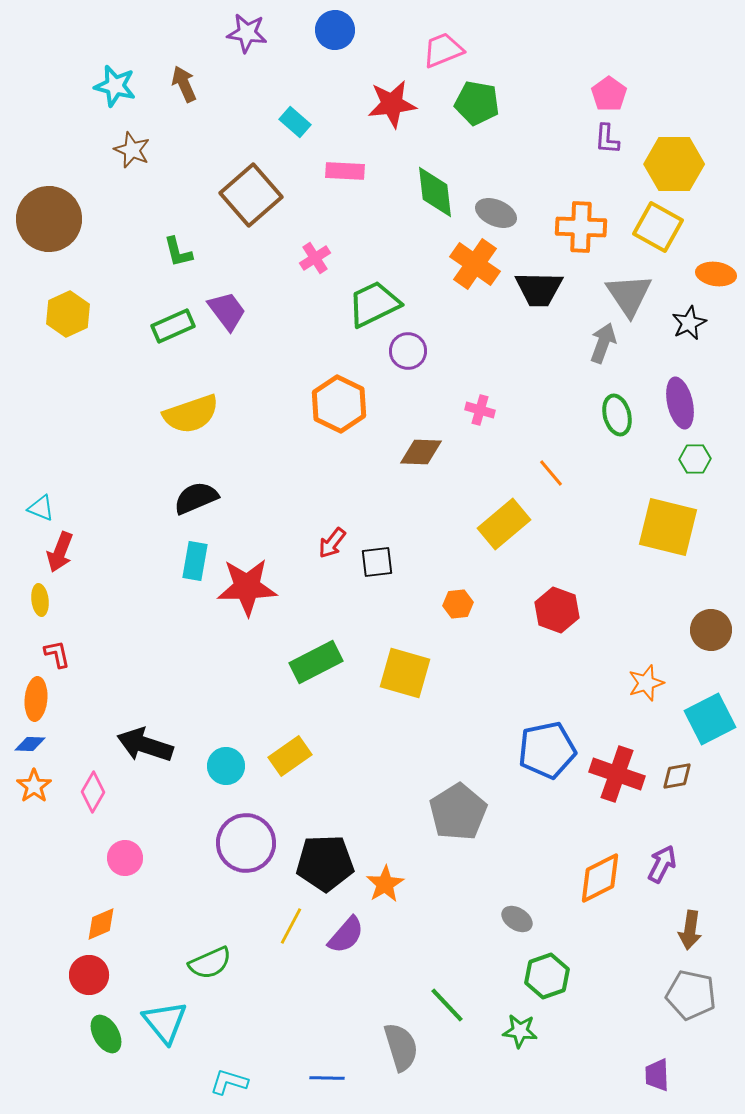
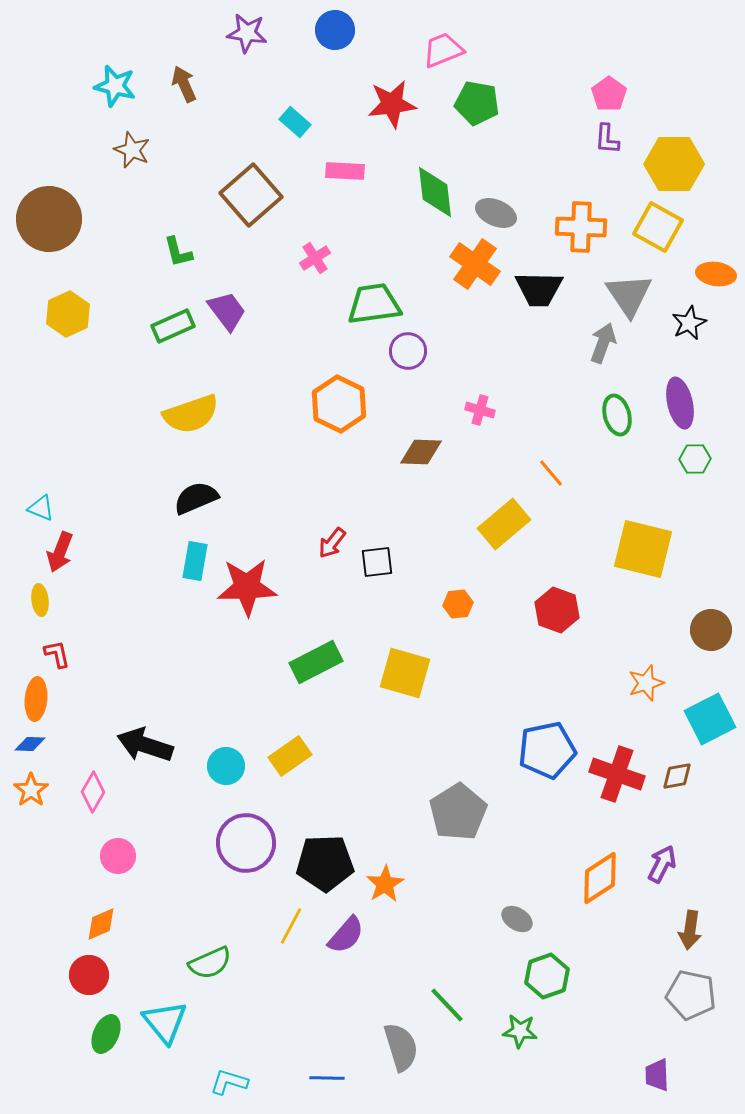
green trapezoid at (374, 304): rotated 18 degrees clockwise
yellow square at (668, 527): moved 25 px left, 22 px down
orange star at (34, 786): moved 3 px left, 4 px down
pink circle at (125, 858): moved 7 px left, 2 px up
orange diamond at (600, 878): rotated 6 degrees counterclockwise
green ellipse at (106, 1034): rotated 54 degrees clockwise
